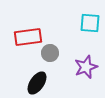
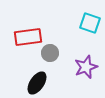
cyan square: rotated 15 degrees clockwise
